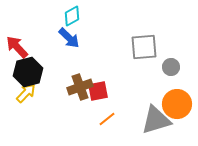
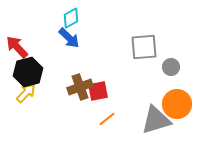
cyan diamond: moved 1 px left, 2 px down
